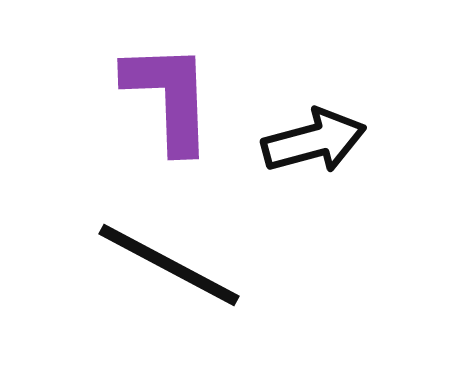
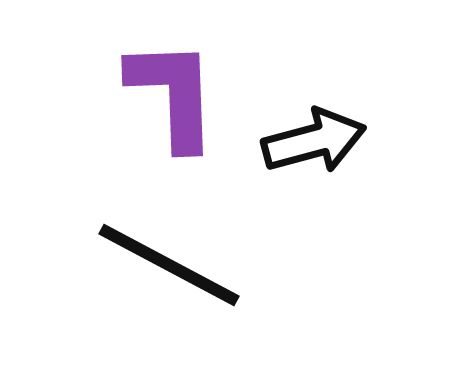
purple L-shape: moved 4 px right, 3 px up
